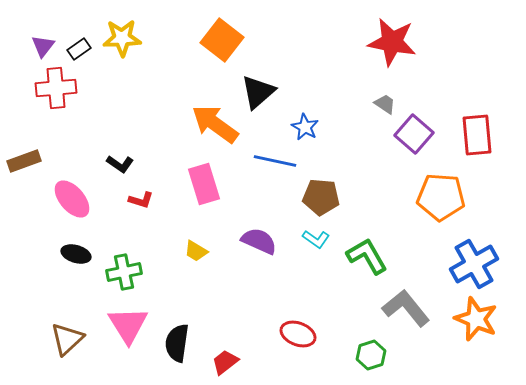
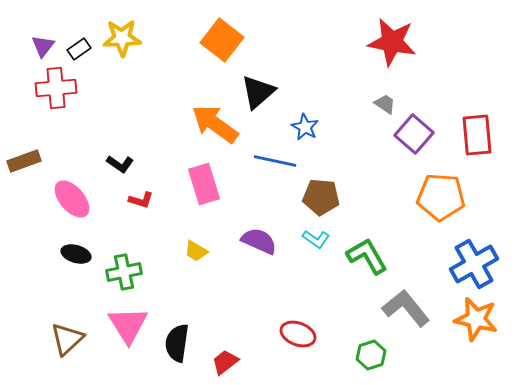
orange star: rotated 9 degrees counterclockwise
